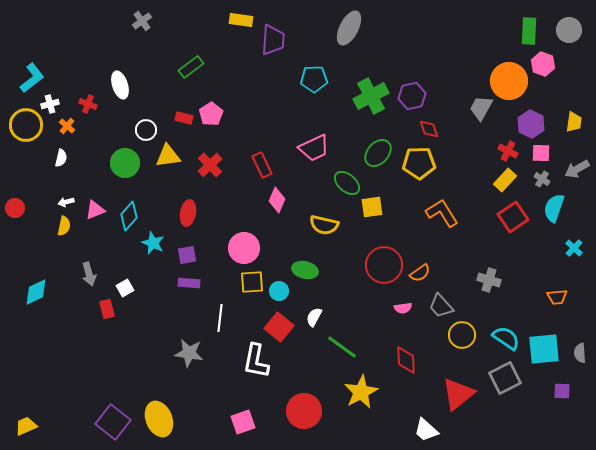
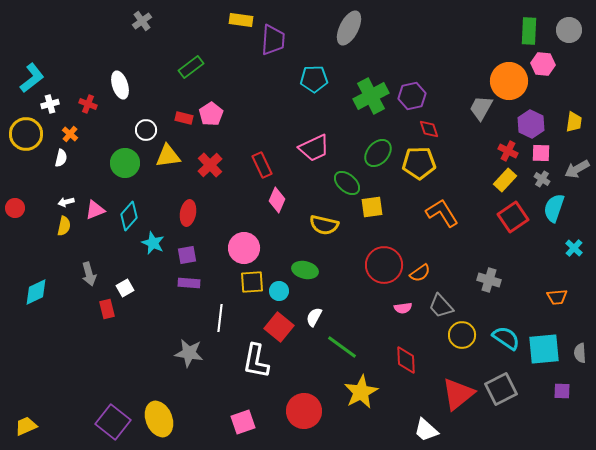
pink hexagon at (543, 64): rotated 15 degrees counterclockwise
yellow circle at (26, 125): moved 9 px down
orange cross at (67, 126): moved 3 px right, 8 px down
gray square at (505, 378): moved 4 px left, 11 px down
